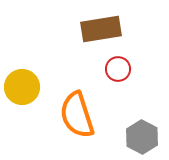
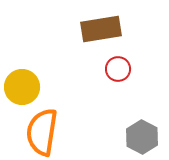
orange semicircle: moved 35 px left, 17 px down; rotated 27 degrees clockwise
